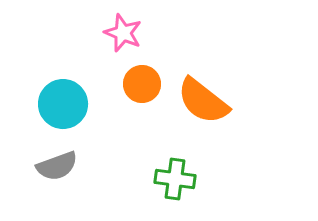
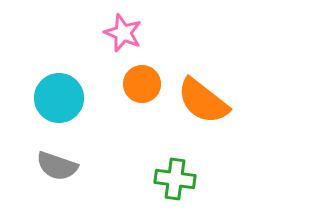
cyan circle: moved 4 px left, 6 px up
gray semicircle: rotated 39 degrees clockwise
